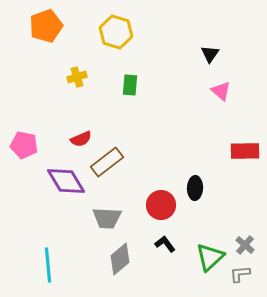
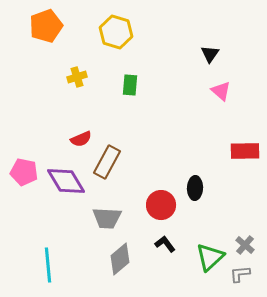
pink pentagon: moved 27 px down
brown rectangle: rotated 24 degrees counterclockwise
